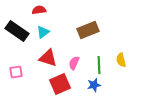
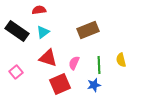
pink square: rotated 32 degrees counterclockwise
